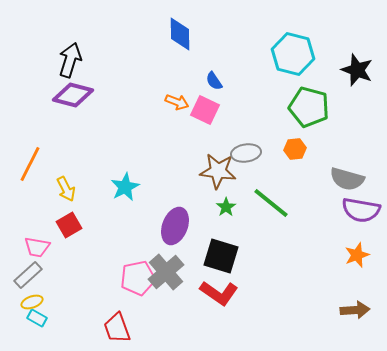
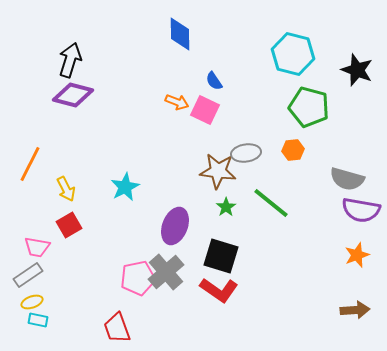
orange hexagon: moved 2 px left, 1 px down
gray rectangle: rotated 8 degrees clockwise
red L-shape: moved 3 px up
cyan rectangle: moved 1 px right, 2 px down; rotated 18 degrees counterclockwise
